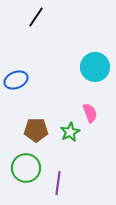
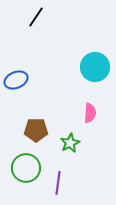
pink semicircle: rotated 24 degrees clockwise
green star: moved 11 px down
